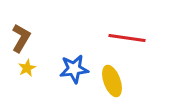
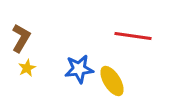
red line: moved 6 px right, 2 px up
blue star: moved 5 px right
yellow ellipse: rotated 12 degrees counterclockwise
